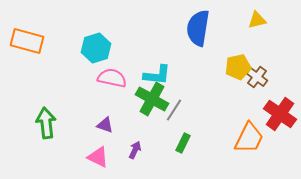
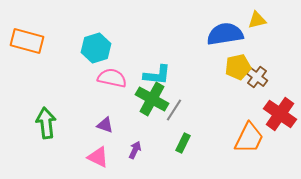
blue semicircle: moved 27 px right, 6 px down; rotated 72 degrees clockwise
